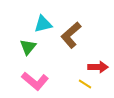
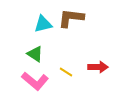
brown L-shape: moved 17 px up; rotated 48 degrees clockwise
green triangle: moved 7 px right, 7 px down; rotated 36 degrees counterclockwise
yellow line: moved 19 px left, 12 px up
